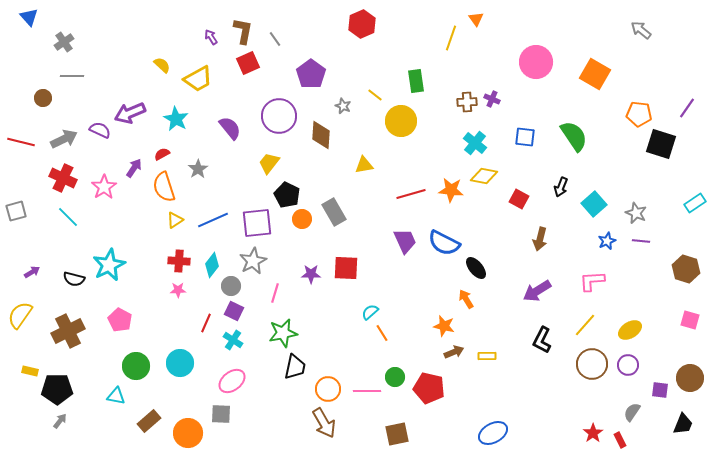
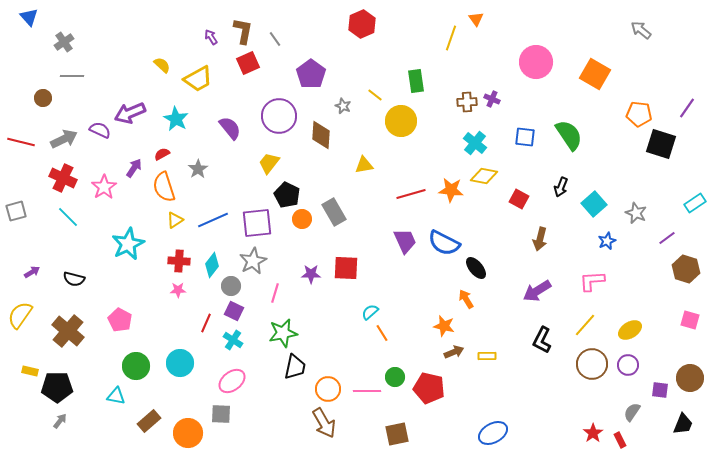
green semicircle at (574, 136): moved 5 px left, 1 px up
purple line at (641, 241): moved 26 px right, 3 px up; rotated 42 degrees counterclockwise
cyan star at (109, 265): moved 19 px right, 21 px up
brown cross at (68, 331): rotated 24 degrees counterclockwise
black pentagon at (57, 389): moved 2 px up
